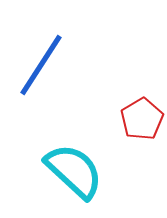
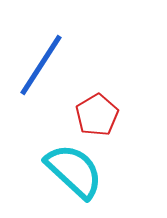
red pentagon: moved 45 px left, 4 px up
